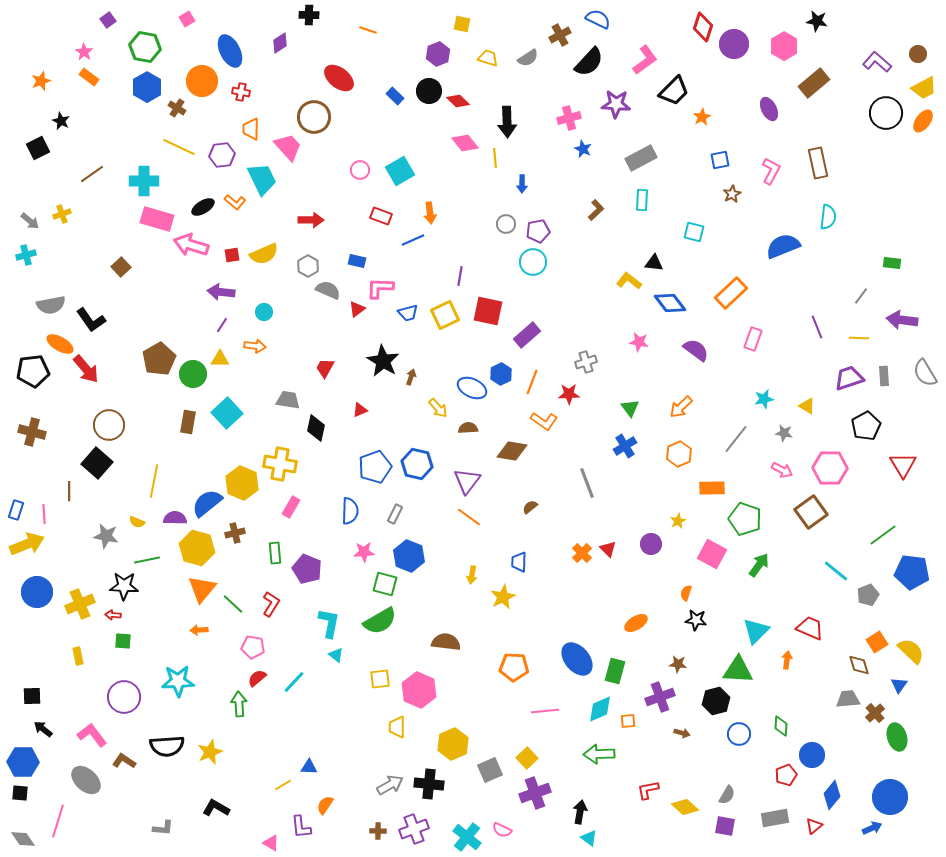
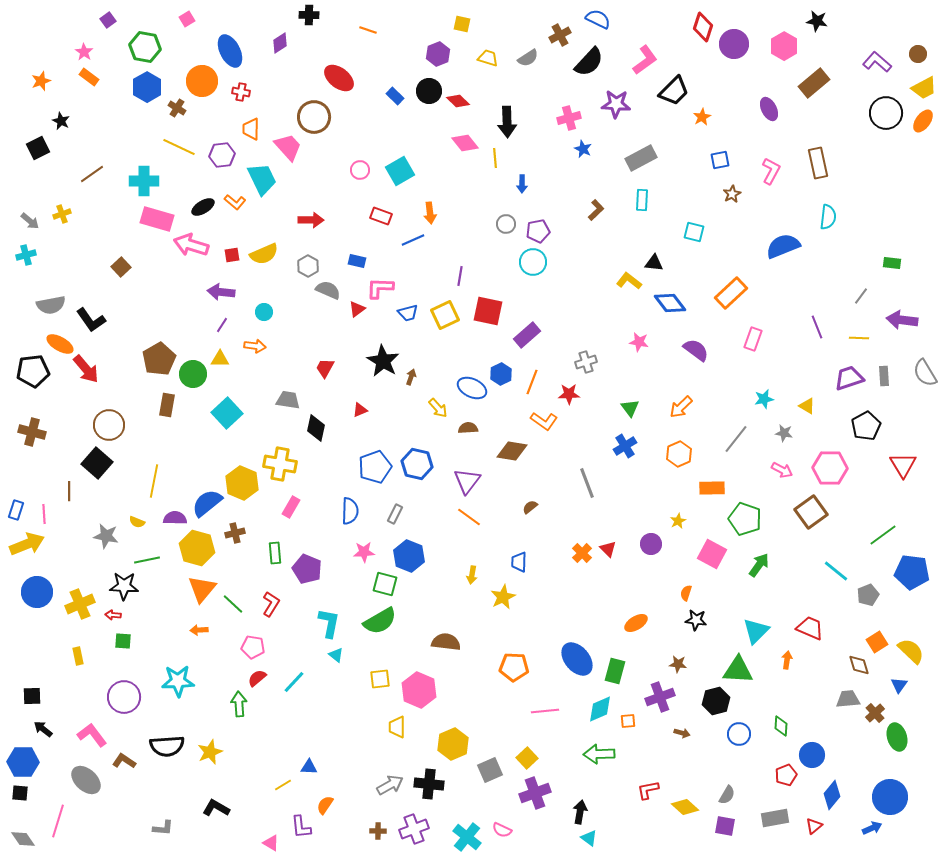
brown rectangle at (188, 422): moved 21 px left, 17 px up
